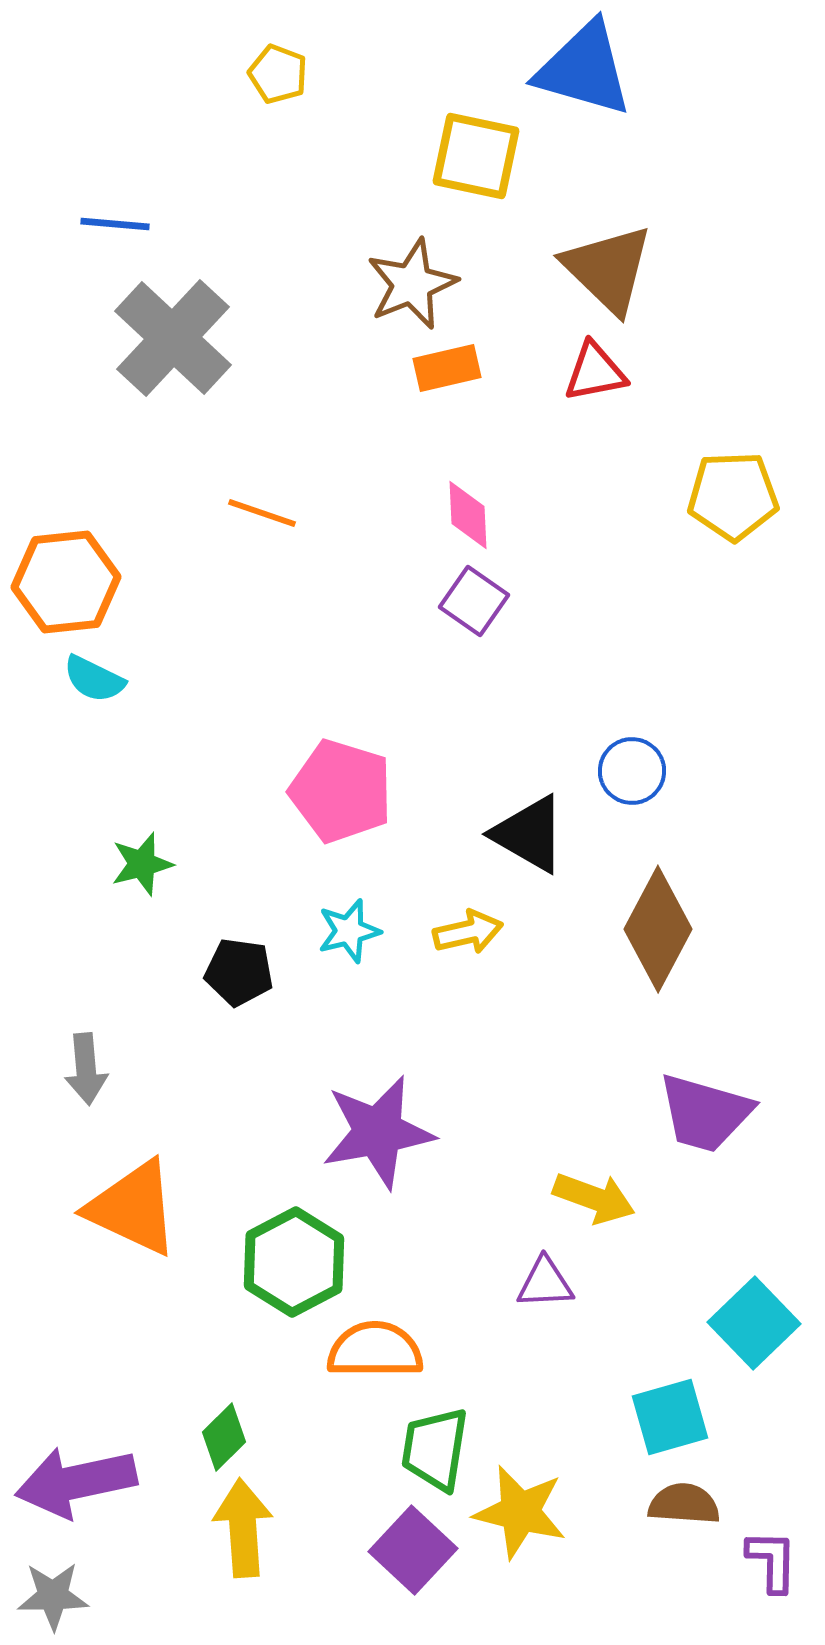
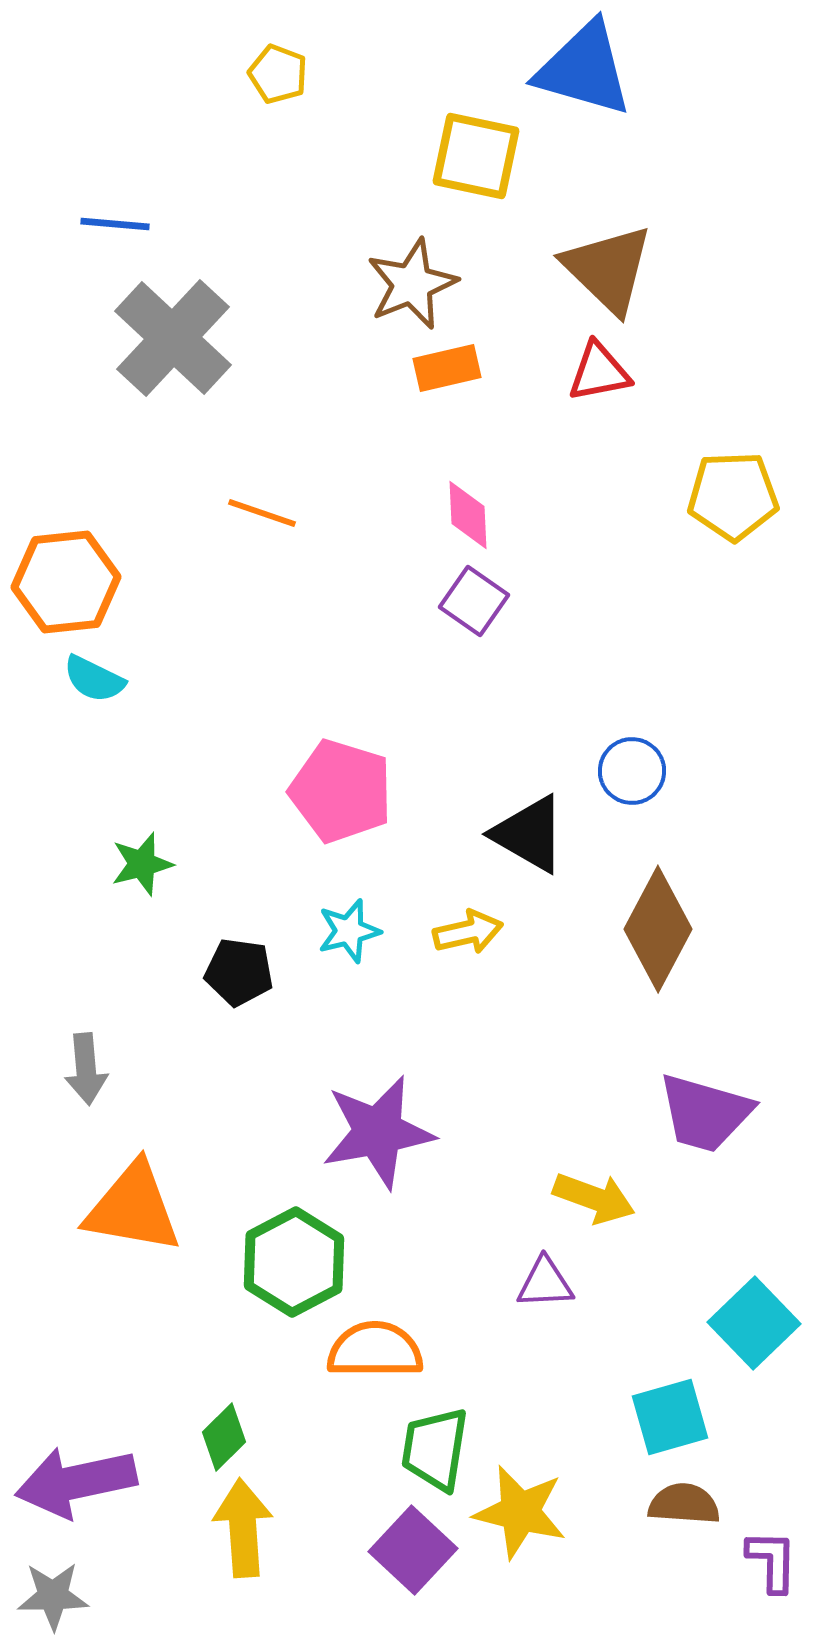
red triangle at (595, 372): moved 4 px right
orange triangle at (133, 1208): rotated 15 degrees counterclockwise
